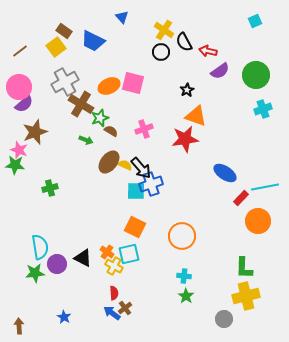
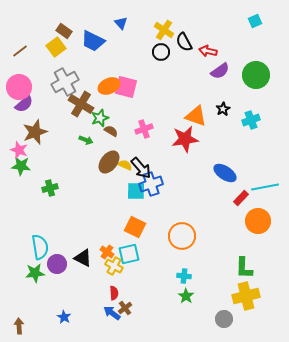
blue triangle at (122, 17): moved 1 px left, 6 px down
pink square at (133, 83): moved 7 px left, 4 px down
black star at (187, 90): moved 36 px right, 19 px down
cyan cross at (263, 109): moved 12 px left, 11 px down
green star at (15, 165): moved 6 px right, 1 px down
